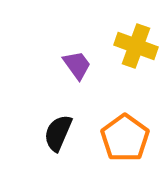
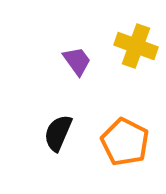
purple trapezoid: moved 4 px up
orange pentagon: moved 4 px down; rotated 9 degrees counterclockwise
